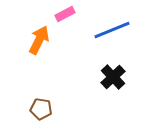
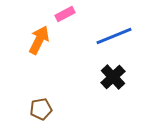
blue line: moved 2 px right, 6 px down
brown pentagon: rotated 20 degrees counterclockwise
